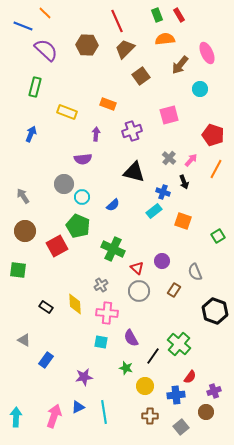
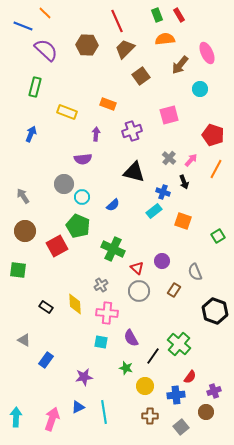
pink arrow at (54, 416): moved 2 px left, 3 px down
